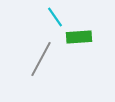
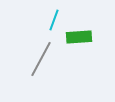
cyan line: moved 1 px left, 3 px down; rotated 55 degrees clockwise
